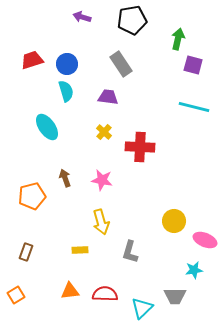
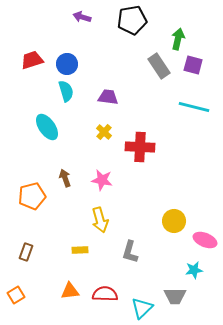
gray rectangle: moved 38 px right, 2 px down
yellow arrow: moved 1 px left, 2 px up
